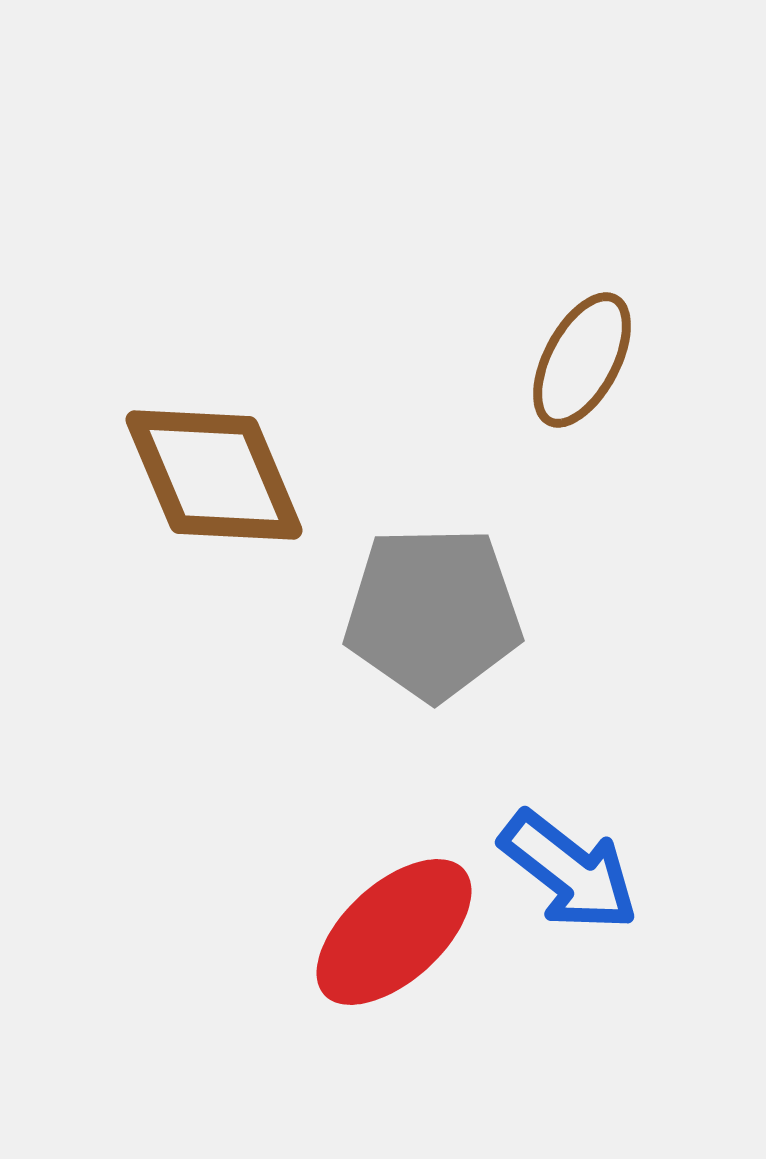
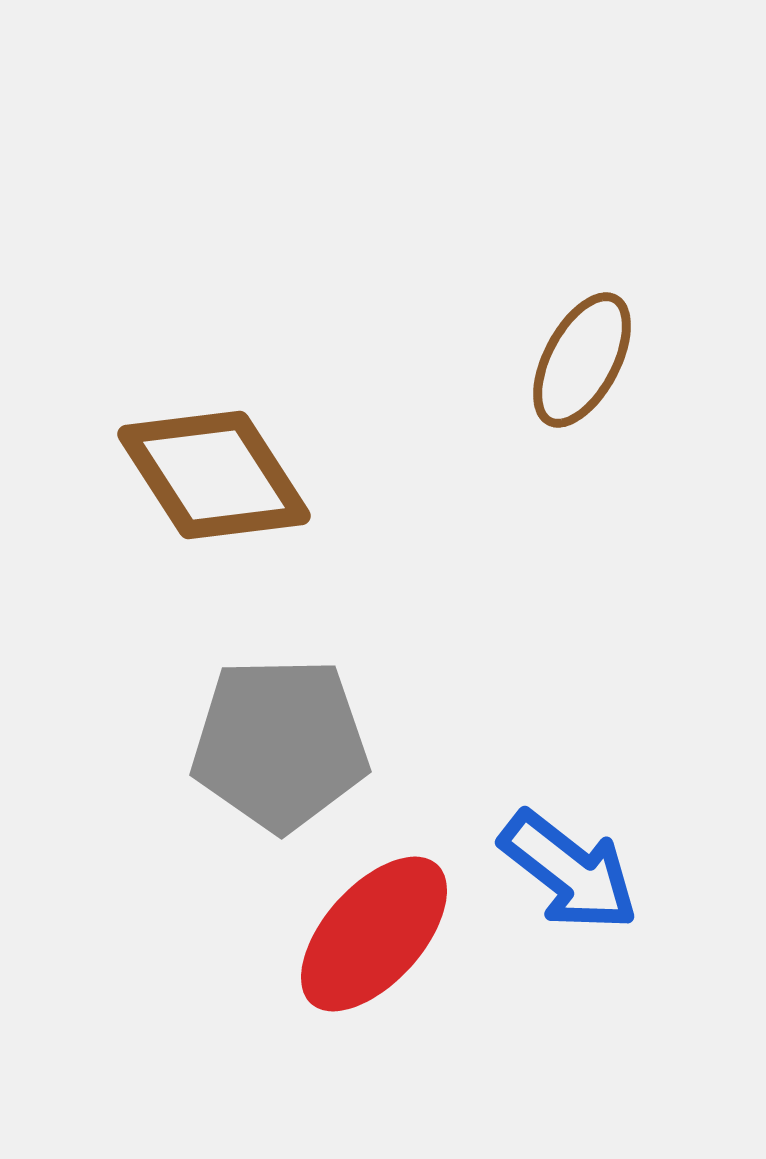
brown diamond: rotated 10 degrees counterclockwise
gray pentagon: moved 153 px left, 131 px down
red ellipse: moved 20 px left, 2 px down; rotated 6 degrees counterclockwise
